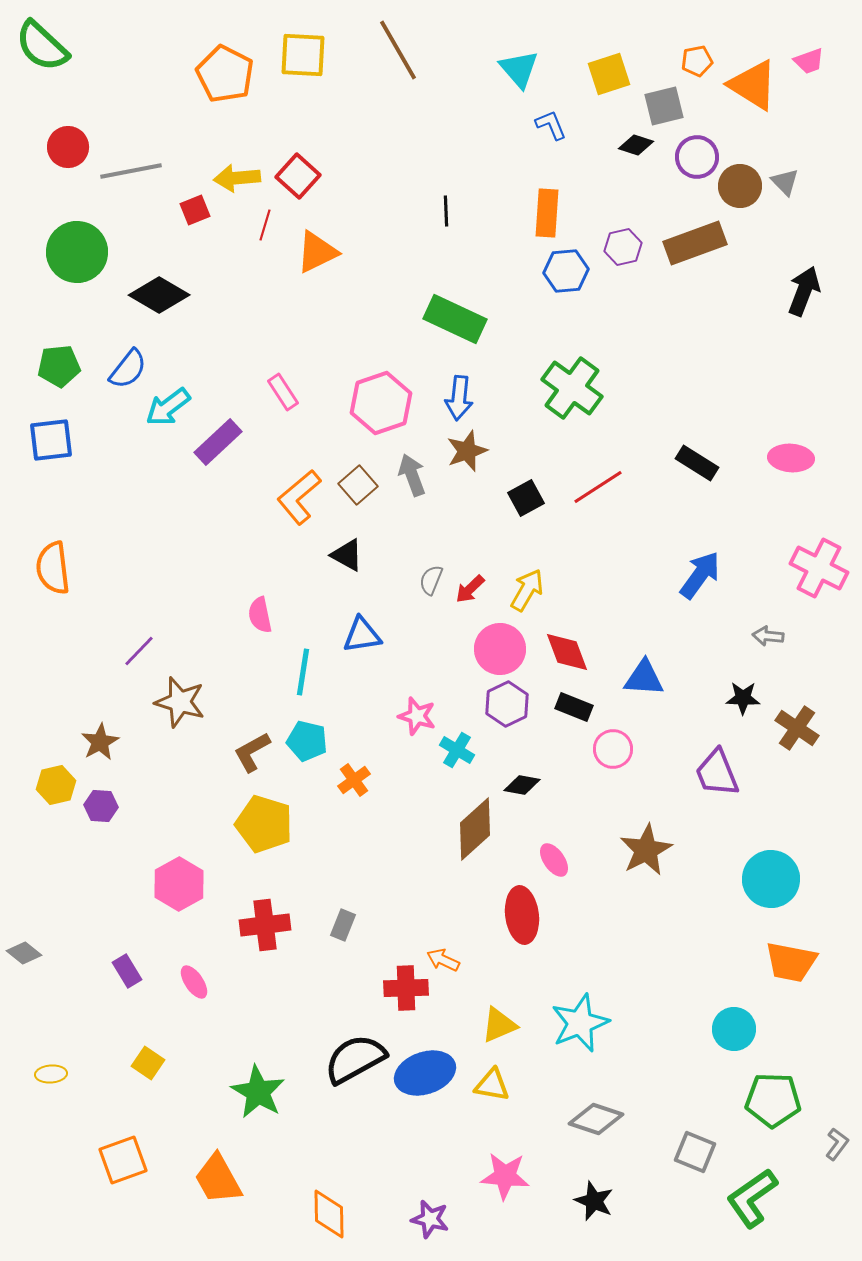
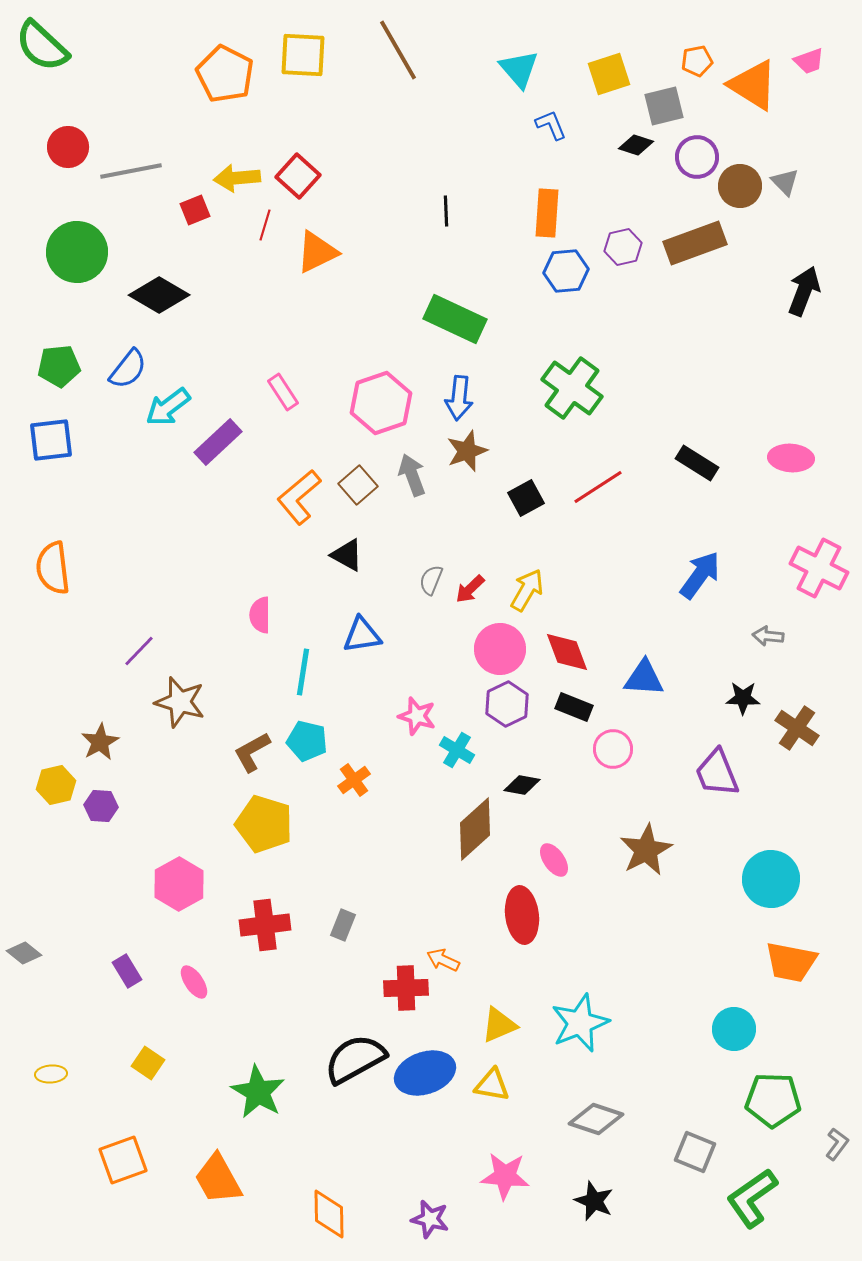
pink semicircle at (260, 615): rotated 12 degrees clockwise
